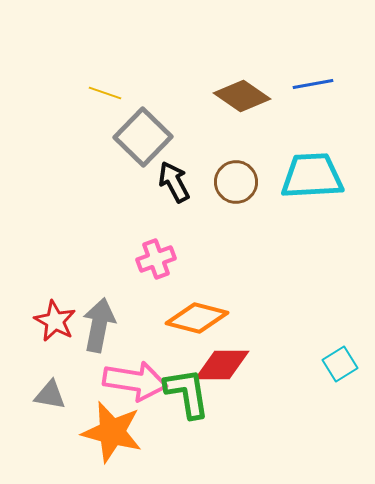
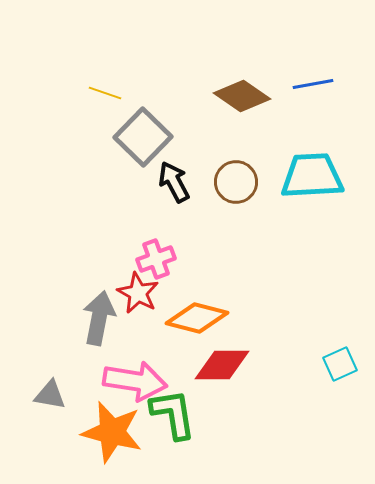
red star: moved 83 px right, 28 px up
gray arrow: moved 7 px up
cyan square: rotated 8 degrees clockwise
green L-shape: moved 14 px left, 21 px down
